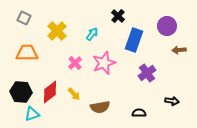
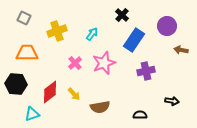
black cross: moved 4 px right, 1 px up
yellow cross: rotated 24 degrees clockwise
blue rectangle: rotated 15 degrees clockwise
brown arrow: moved 2 px right; rotated 16 degrees clockwise
purple cross: moved 1 px left, 2 px up; rotated 24 degrees clockwise
black hexagon: moved 5 px left, 8 px up
black semicircle: moved 1 px right, 2 px down
